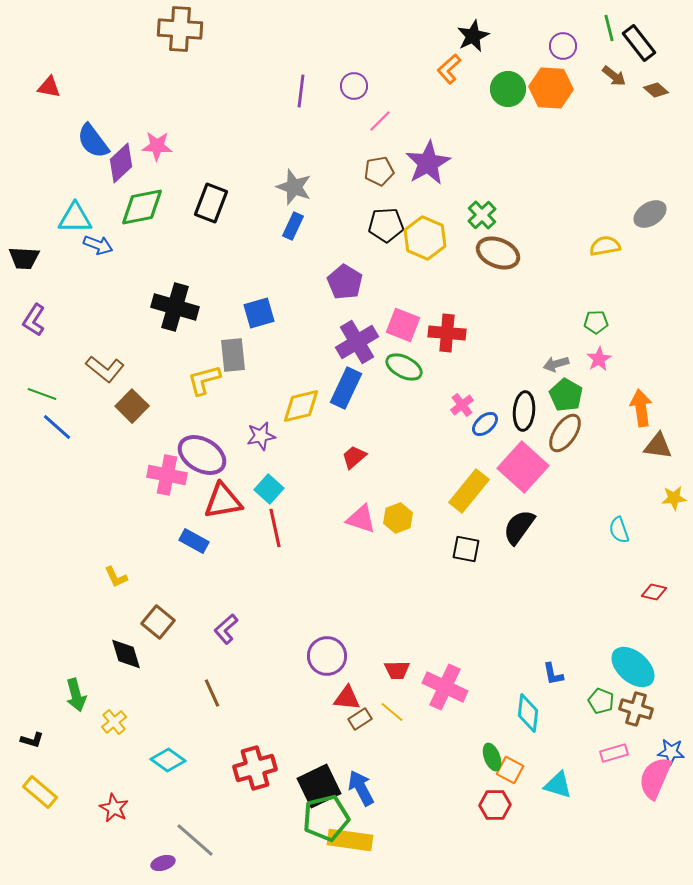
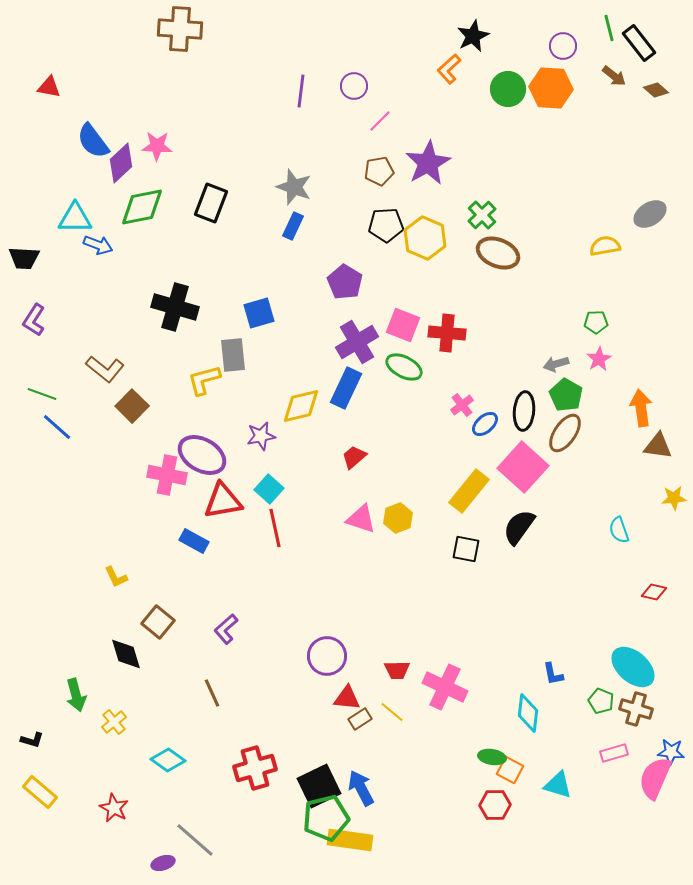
green ellipse at (492, 757): rotated 60 degrees counterclockwise
